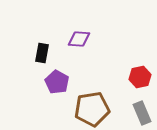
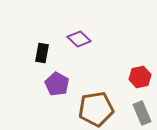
purple diamond: rotated 40 degrees clockwise
purple pentagon: moved 2 px down
brown pentagon: moved 4 px right
